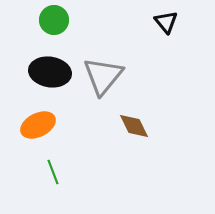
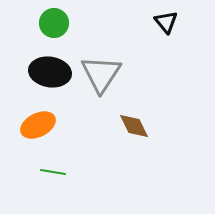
green circle: moved 3 px down
gray triangle: moved 2 px left, 2 px up; rotated 6 degrees counterclockwise
green line: rotated 60 degrees counterclockwise
